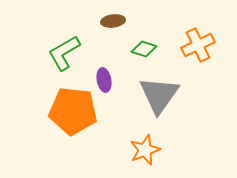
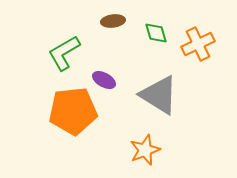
orange cross: moved 1 px up
green diamond: moved 12 px right, 16 px up; rotated 55 degrees clockwise
purple ellipse: rotated 50 degrees counterclockwise
gray triangle: rotated 33 degrees counterclockwise
orange pentagon: rotated 12 degrees counterclockwise
